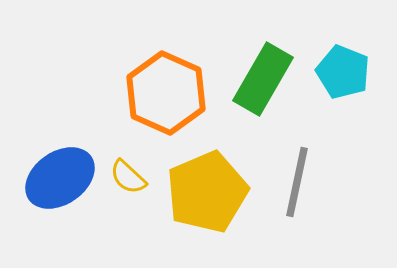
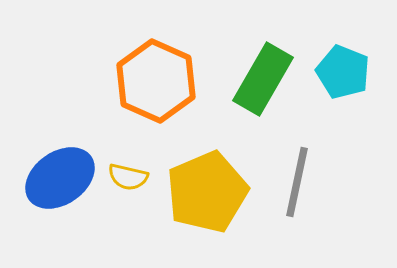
orange hexagon: moved 10 px left, 12 px up
yellow semicircle: rotated 30 degrees counterclockwise
